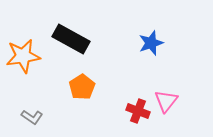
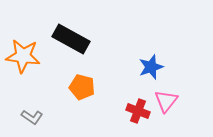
blue star: moved 24 px down
orange star: rotated 16 degrees clockwise
orange pentagon: rotated 25 degrees counterclockwise
